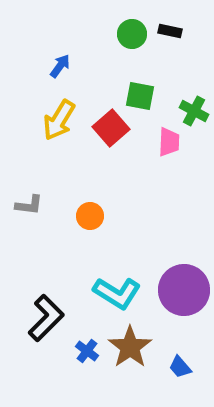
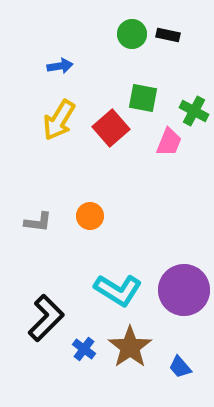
black rectangle: moved 2 px left, 4 px down
blue arrow: rotated 45 degrees clockwise
green square: moved 3 px right, 2 px down
pink trapezoid: rotated 20 degrees clockwise
gray L-shape: moved 9 px right, 17 px down
cyan L-shape: moved 1 px right, 3 px up
blue cross: moved 3 px left, 2 px up
